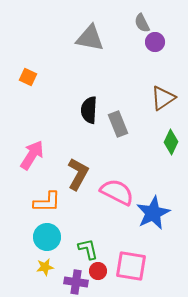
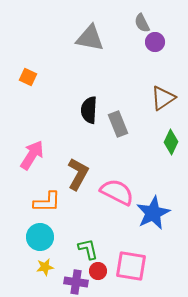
cyan circle: moved 7 px left
